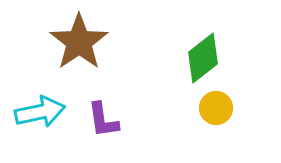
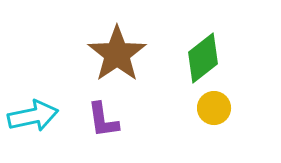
brown star: moved 38 px right, 12 px down
yellow circle: moved 2 px left
cyan arrow: moved 7 px left, 4 px down
